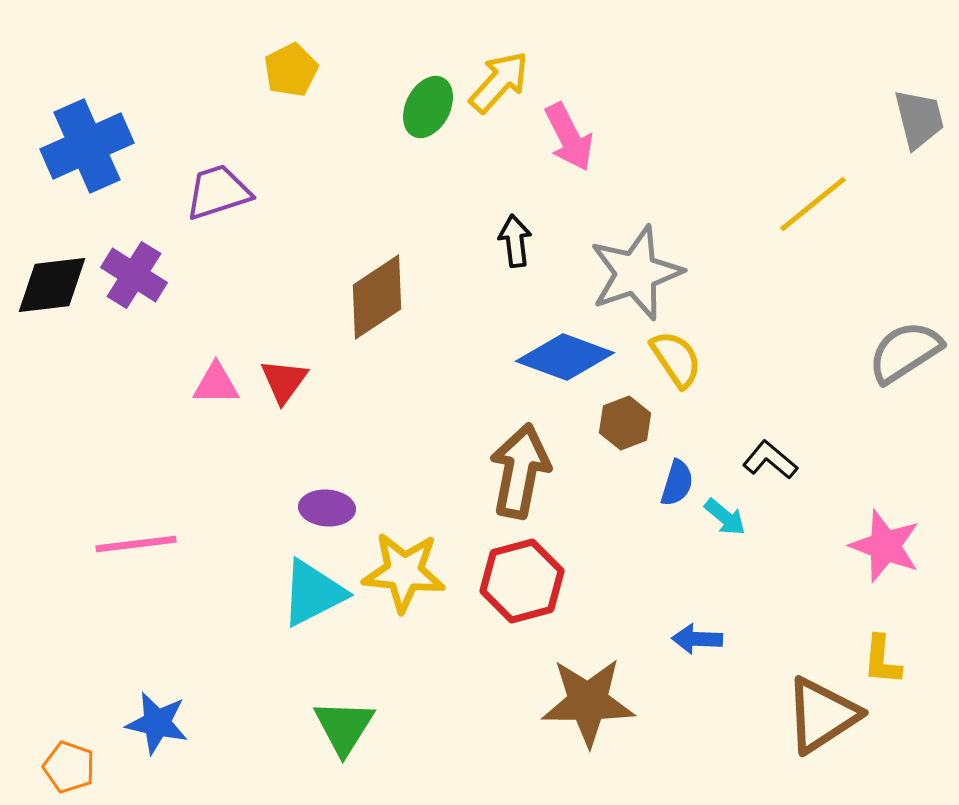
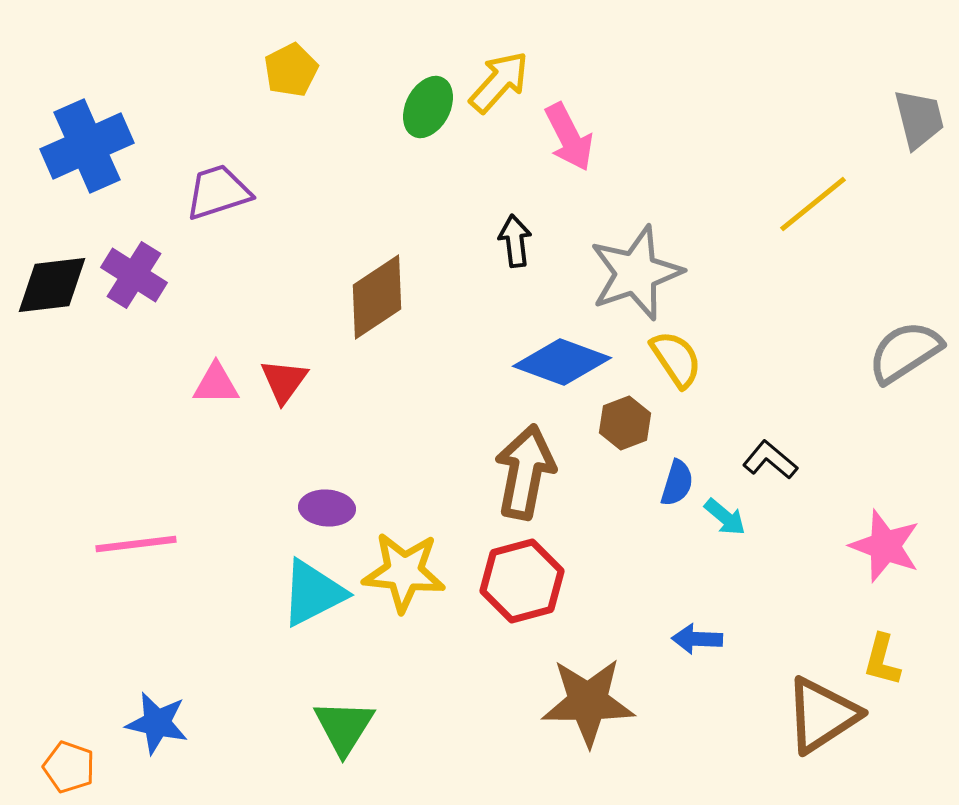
blue diamond: moved 3 px left, 5 px down
brown arrow: moved 5 px right, 1 px down
yellow L-shape: rotated 10 degrees clockwise
